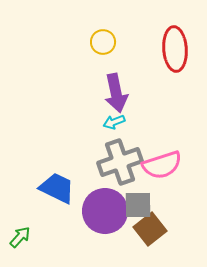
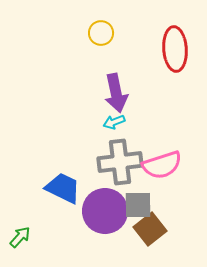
yellow circle: moved 2 px left, 9 px up
gray cross: rotated 12 degrees clockwise
blue trapezoid: moved 6 px right
